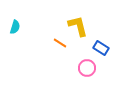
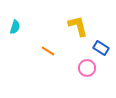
orange line: moved 12 px left, 8 px down
